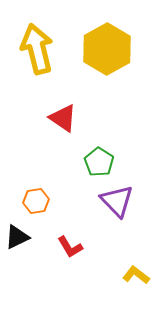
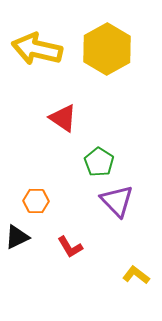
yellow arrow: rotated 63 degrees counterclockwise
orange hexagon: rotated 10 degrees clockwise
